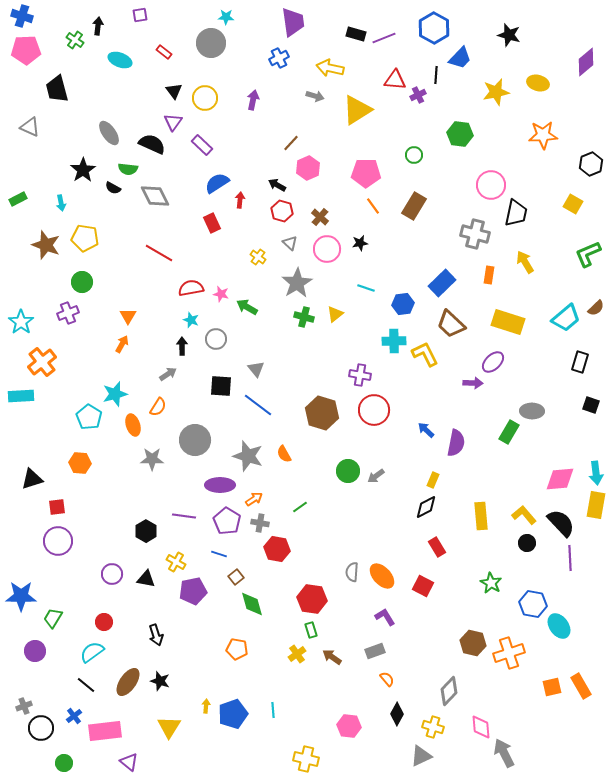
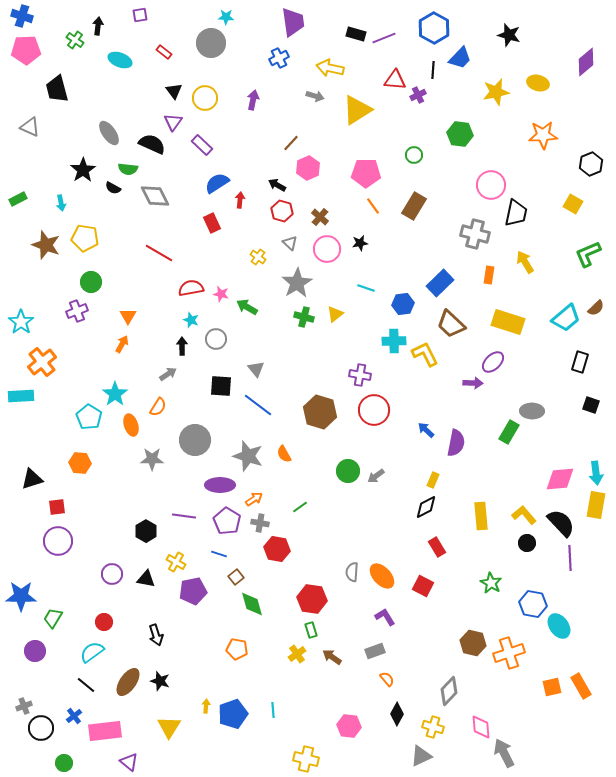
black line at (436, 75): moved 3 px left, 5 px up
green circle at (82, 282): moved 9 px right
blue rectangle at (442, 283): moved 2 px left
purple cross at (68, 313): moved 9 px right, 2 px up
cyan star at (115, 394): rotated 20 degrees counterclockwise
brown hexagon at (322, 413): moved 2 px left, 1 px up
orange ellipse at (133, 425): moved 2 px left
